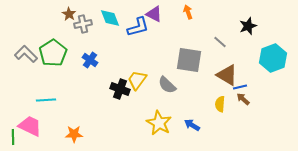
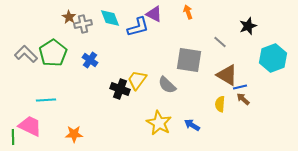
brown star: moved 3 px down
